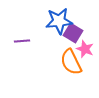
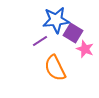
blue star: moved 3 px left, 1 px up
purple line: moved 18 px right; rotated 28 degrees counterclockwise
orange semicircle: moved 16 px left, 6 px down
